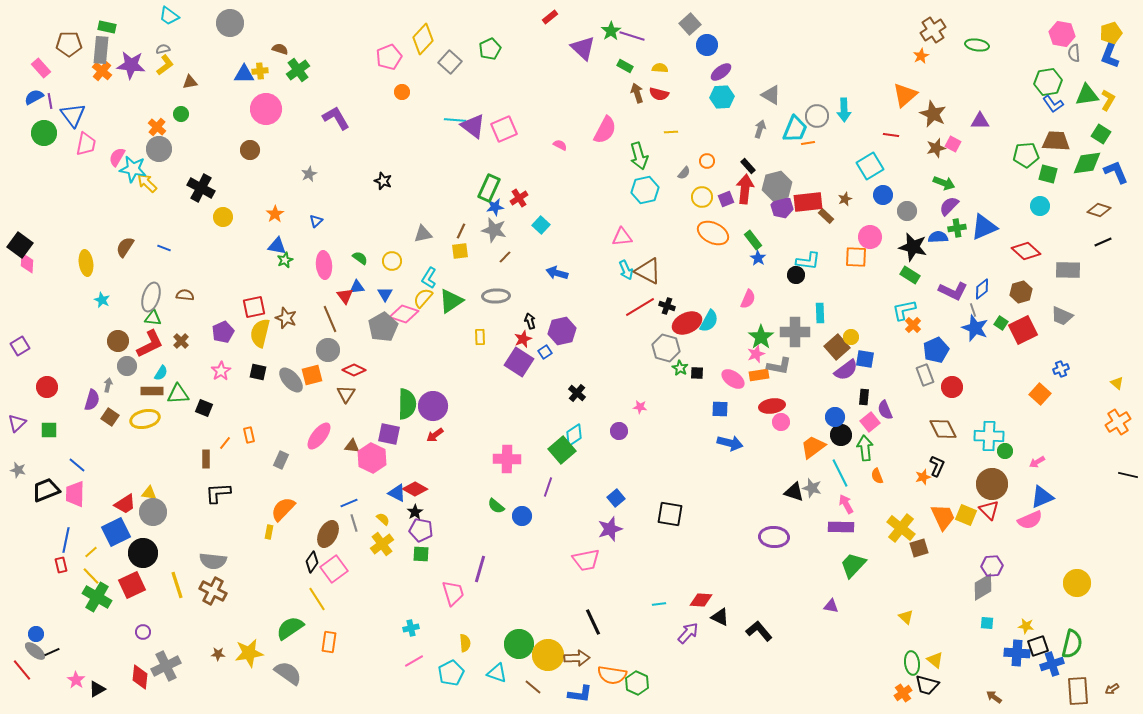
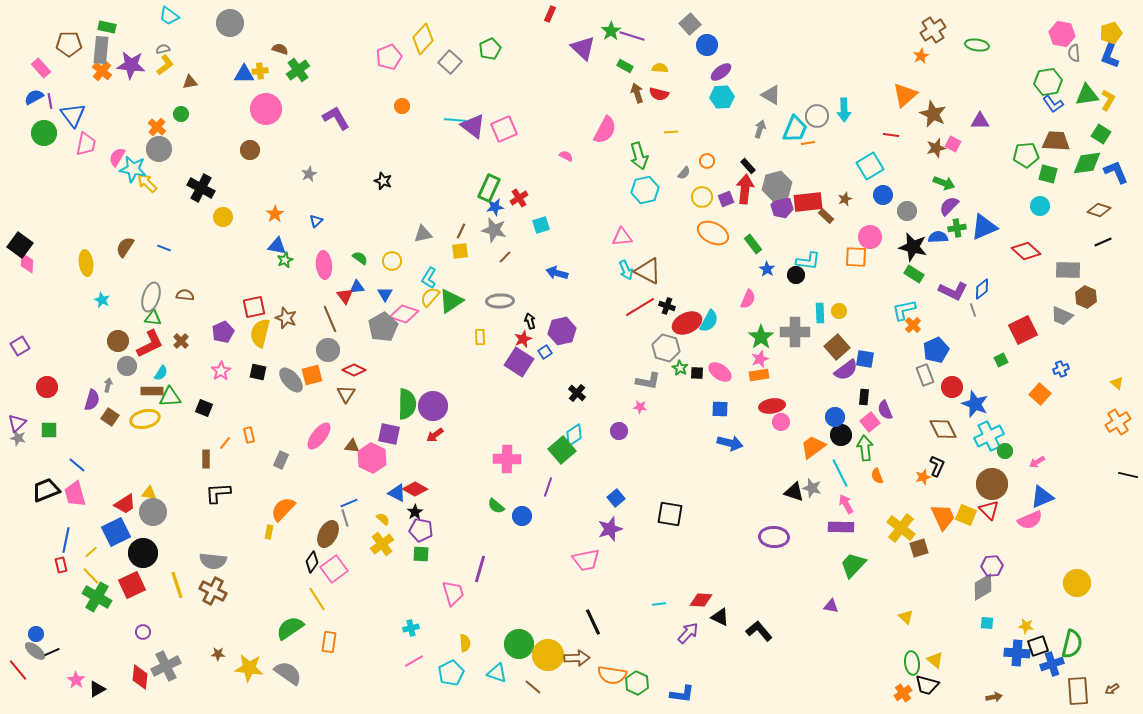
red rectangle at (550, 17): moved 3 px up; rotated 28 degrees counterclockwise
orange circle at (402, 92): moved 14 px down
pink semicircle at (560, 145): moved 6 px right, 11 px down
cyan square at (541, 225): rotated 30 degrees clockwise
green rectangle at (753, 240): moved 4 px down
blue star at (758, 258): moved 9 px right, 11 px down
green rectangle at (910, 275): moved 4 px right, 1 px up
brown hexagon at (1021, 292): moved 65 px right, 5 px down; rotated 20 degrees counterclockwise
gray ellipse at (496, 296): moved 4 px right, 5 px down
yellow semicircle at (423, 298): moved 7 px right, 1 px up
green square at (1001, 323): moved 37 px down; rotated 32 degrees clockwise
blue star at (975, 328): moved 76 px down
yellow circle at (851, 337): moved 12 px left, 26 px up
pink star at (756, 354): moved 4 px right, 5 px down
gray L-shape at (779, 366): moved 131 px left, 15 px down
pink ellipse at (733, 379): moved 13 px left, 7 px up
green triangle at (178, 394): moved 8 px left, 3 px down
cyan cross at (989, 436): rotated 28 degrees counterclockwise
gray star at (18, 470): moved 32 px up
pink trapezoid at (75, 494): rotated 16 degrees counterclockwise
gray line at (354, 523): moved 9 px left, 5 px up
yellow star at (249, 653): moved 15 px down; rotated 16 degrees clockwise
red line at (22, 670): moved 4 px left
blue L-shape at (580, 694): moved 102 px right
brown arrow at (994, 697): rotated 133 degrees clockwise
